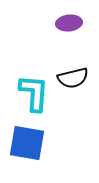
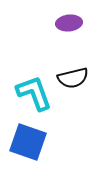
cyan L-shape: rotated 24 degrees counterclockwise
blue square: moved 1 px right, 1 px up; rotated 9 degrees clockwise
